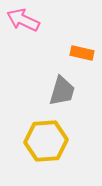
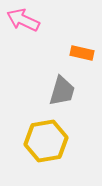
yellow hexagon: rotated 6 degrees counterclockwise
